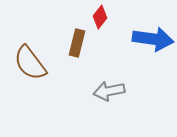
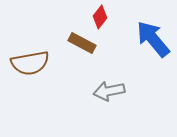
blue arrow: rotated 138 degrees counterclockwise
brown rectangle: moved 5 px right; rotated 76 degrees counterclockwise
brown semicircle: rotated 63 degrees counterclockwise
